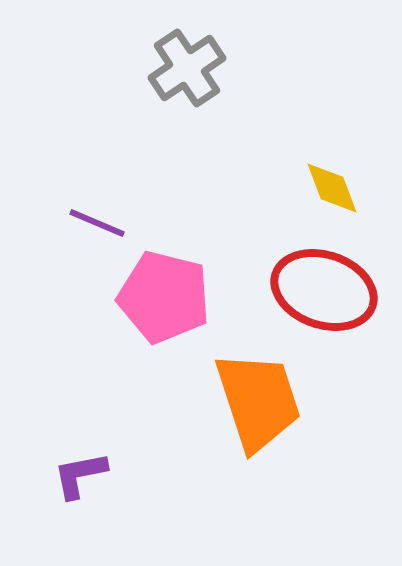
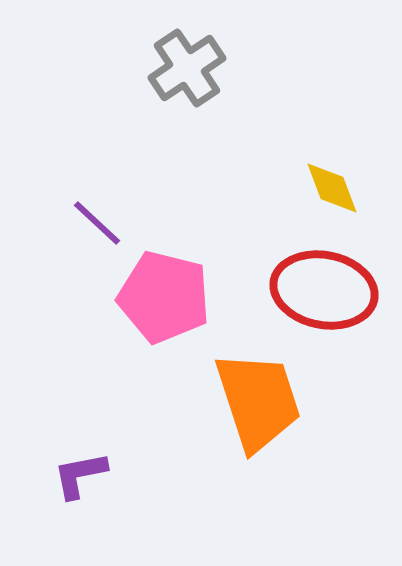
purple line: rotated 20 degrees clockwise
red ellipse: rotated 8 degrees counterclockwise
